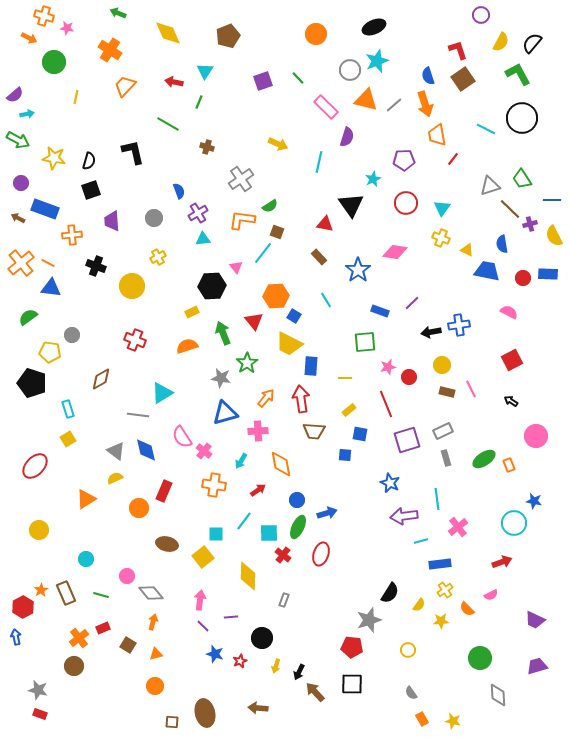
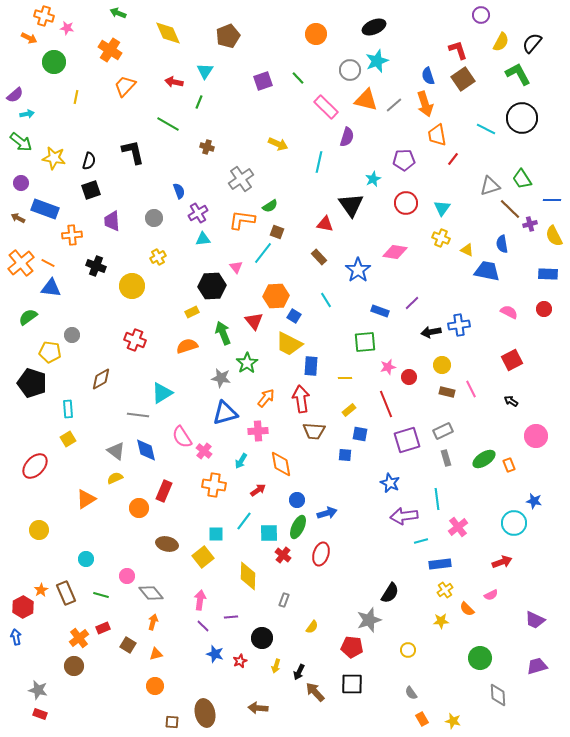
green arrow at (18, 140): moved 3 px right, 2 px down; rotated 10 degrees clockwise
red circle at (523, 278): moved 21 px right, 31 px down
cyan rectangle at (68, 409): rotated 12 degrees clockwise
yellow semicircle at (419, 605): moved 107 px left, 22 px down
